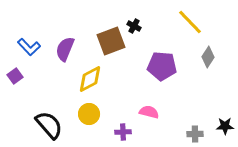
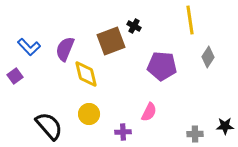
yellow line: moved 2 px up; rotated 36 degrees clockwise
yellow diamond: moved 4 px left, 5 px up; rotated 76 degrees counterclockwise
pink semicircle: rotated 102 degrees clockwise
black semicircle: moved 1 px down
